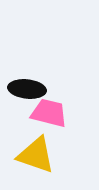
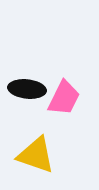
pink trapezoid: moved 15 px right, 15 px up; rotated 102 degrees clockwise
